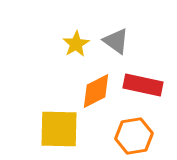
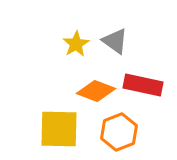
gray triangle: moved 1 px left
orange diamond: rotated 48 degrees clockwise
orange hexagon: moved 15 px left, 4 px up; rotated 12 degrees counterclockwise
